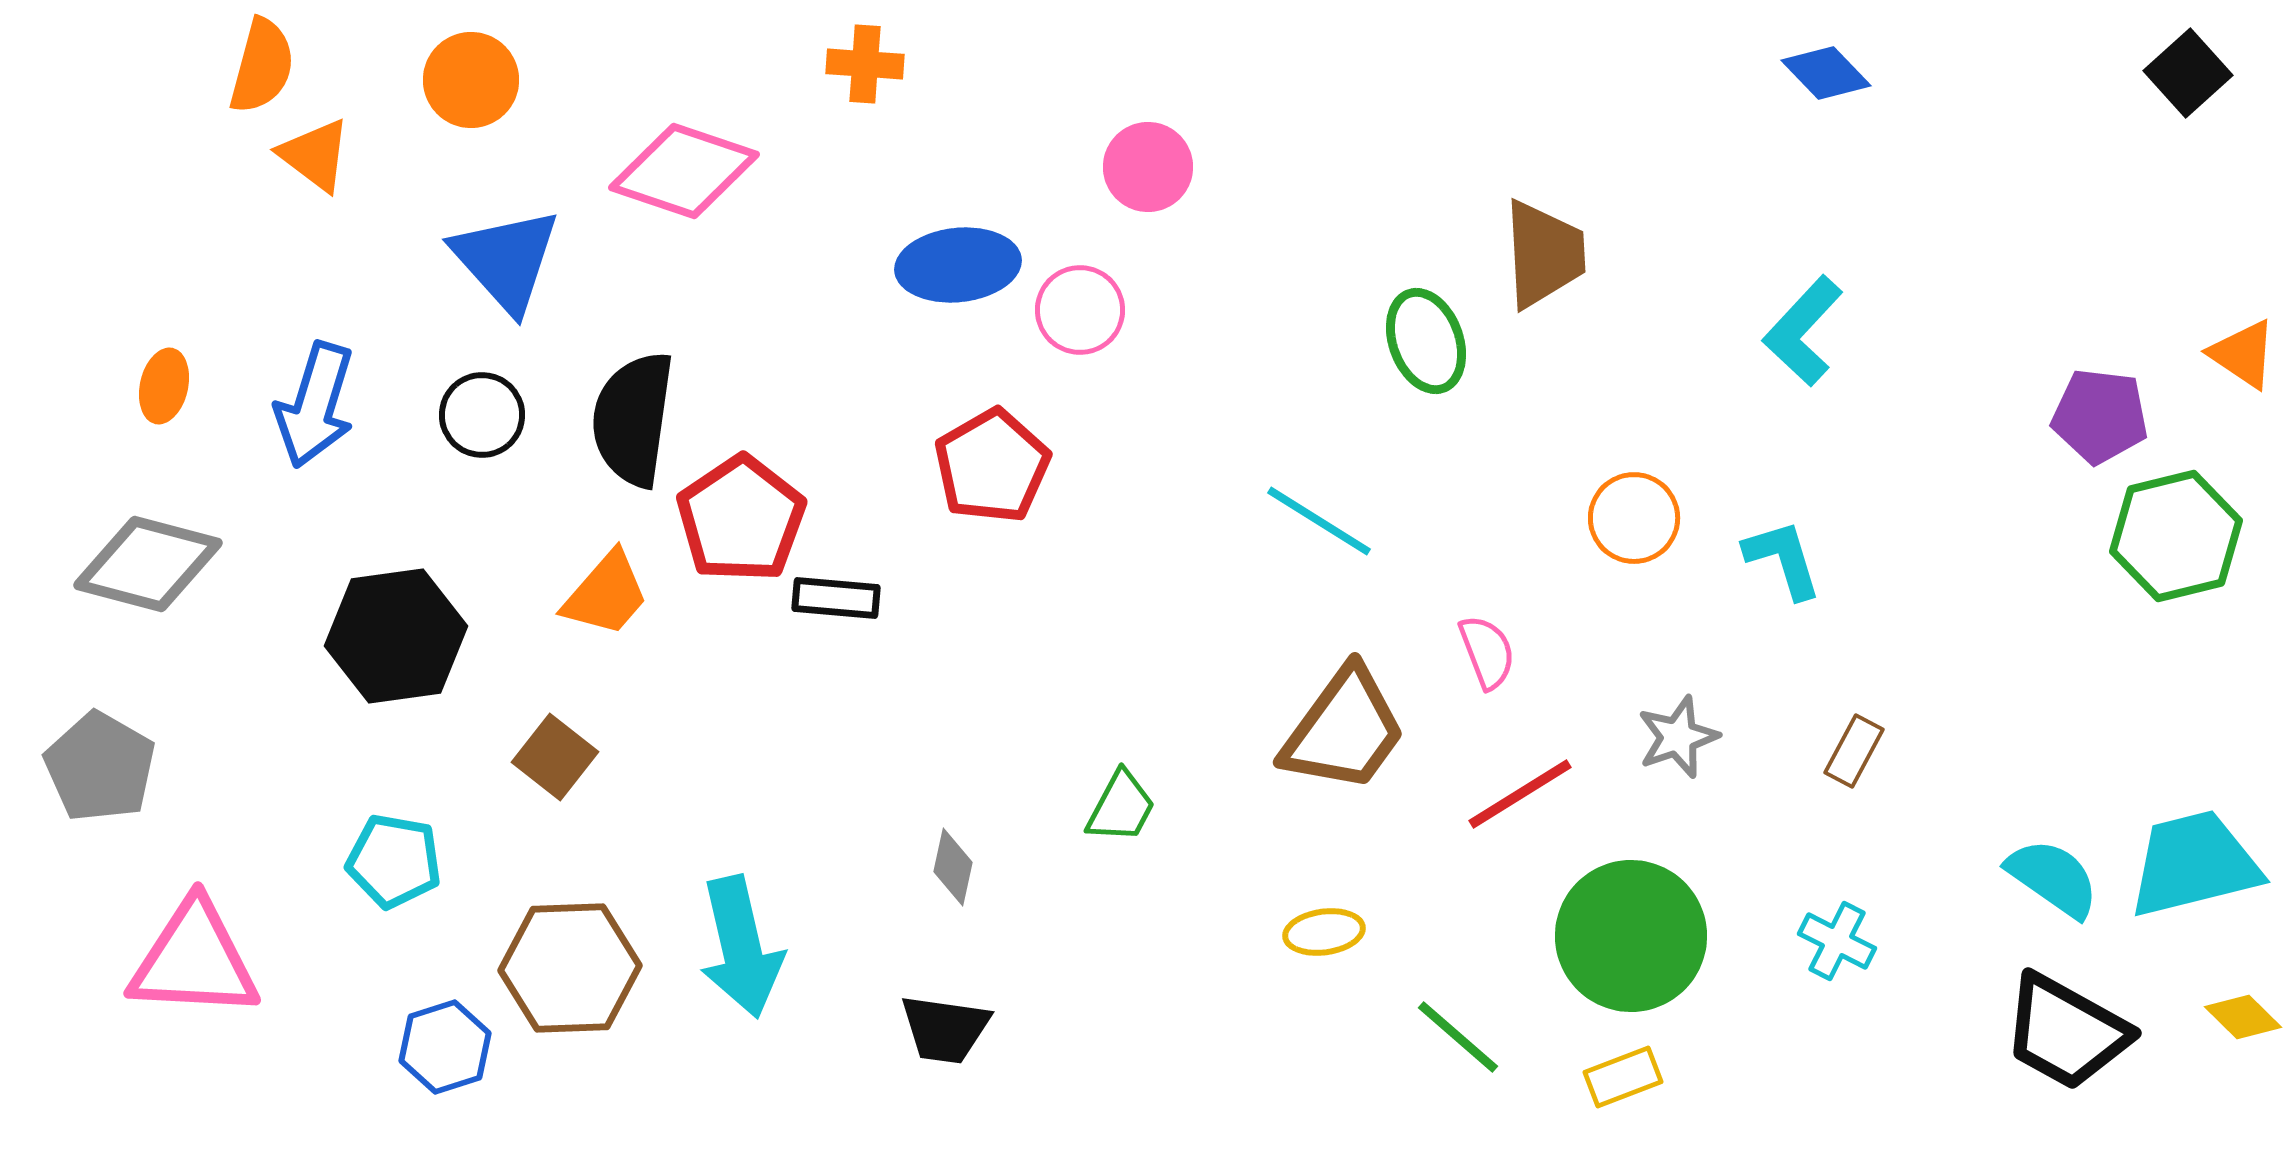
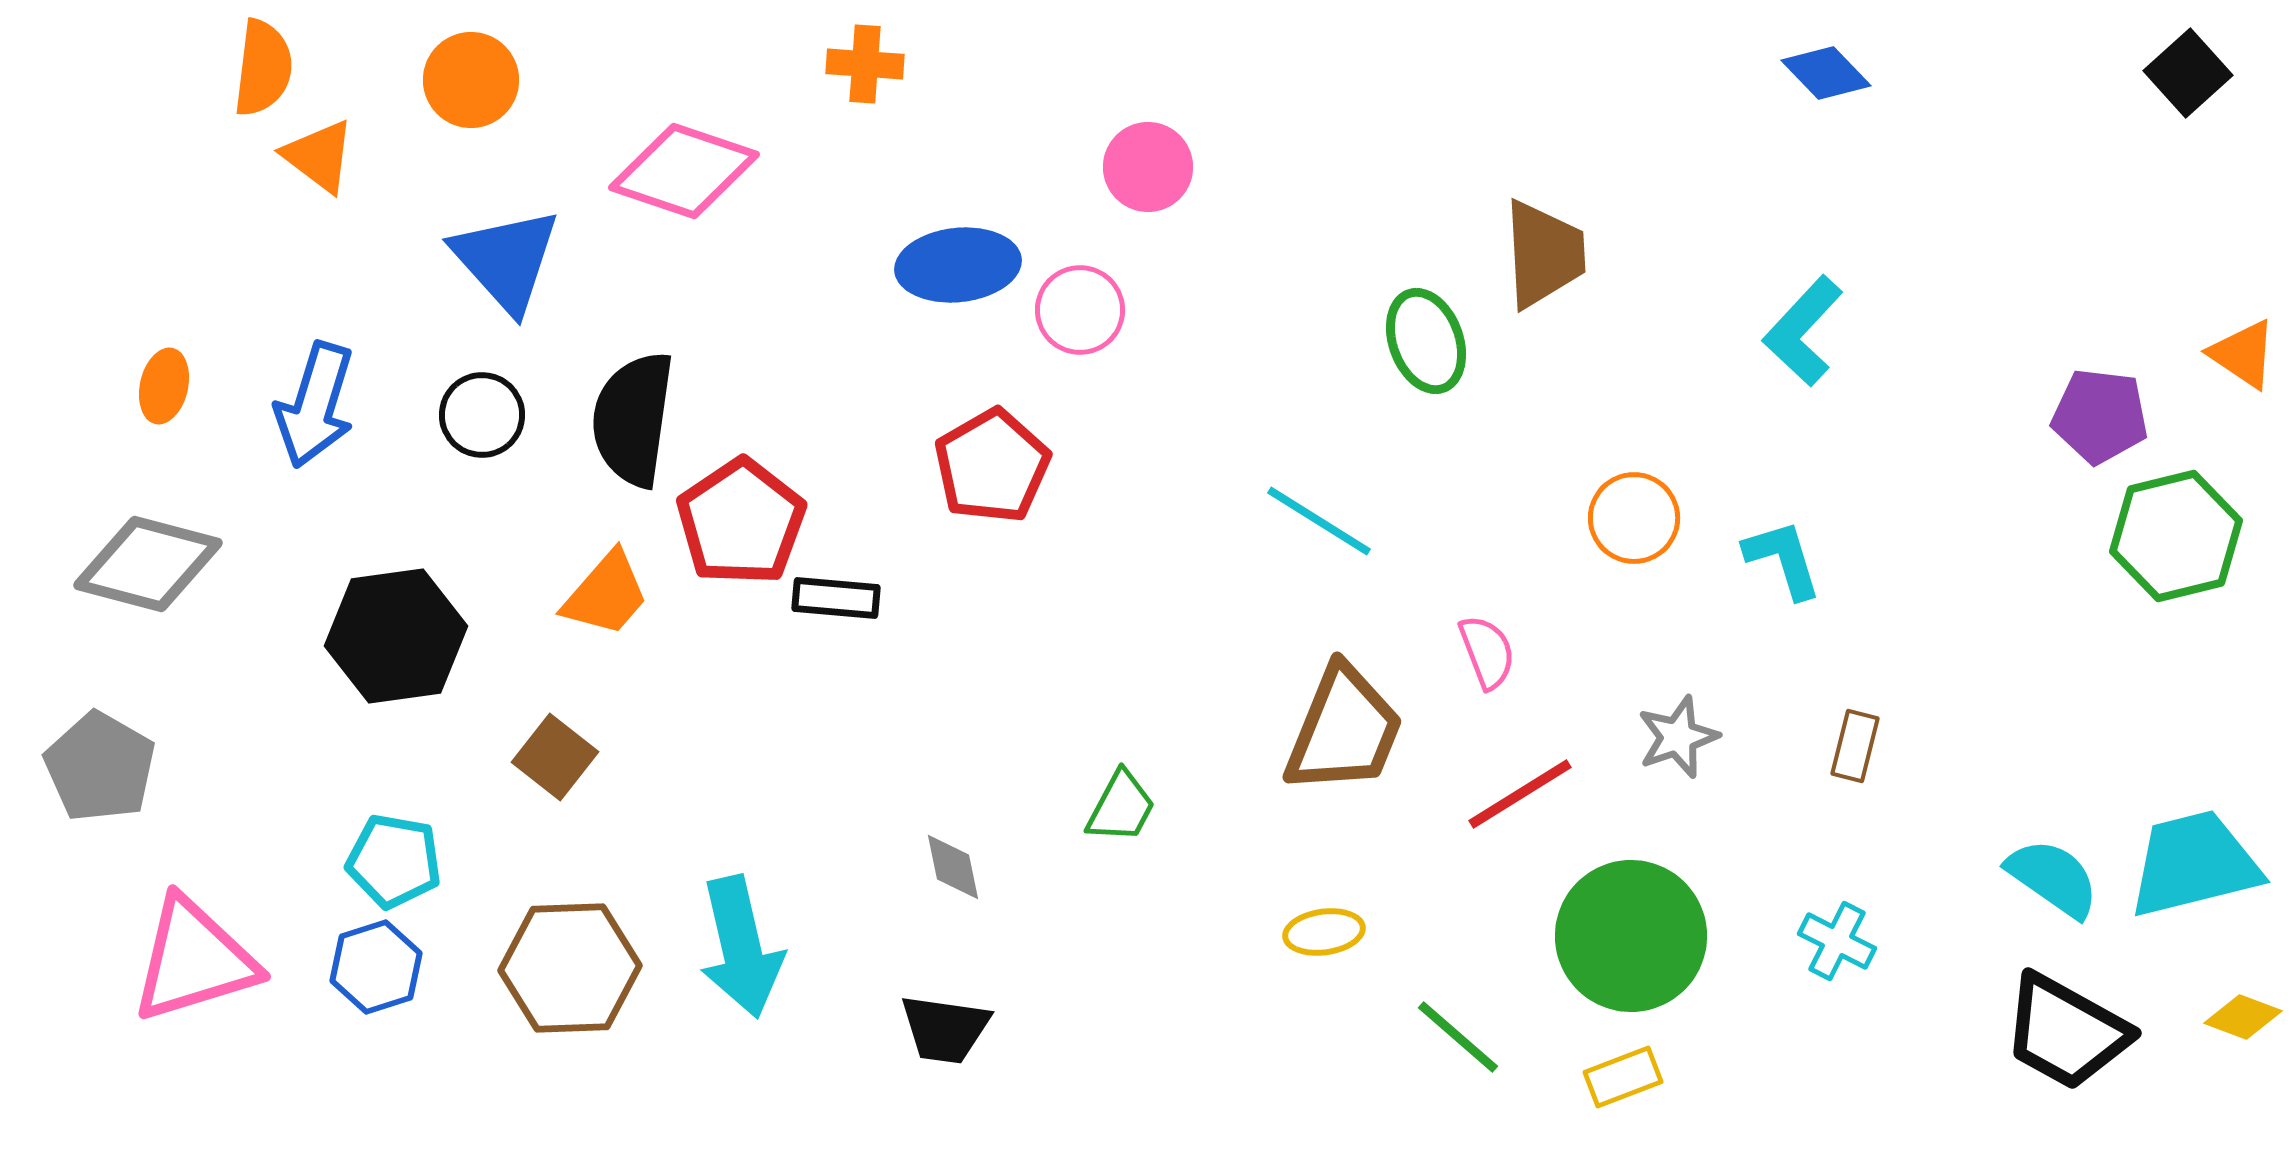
orange semicircle at (262, 66): moved 1 px right, 2 px down; rotated 8 degrees counterclockwise
orange triangle at (315, 155): moved 4 px right, 1 px down
red pentagon at (741, 519): moved 3 px down
brown trapezoid at (1344, 730): rotated 14 degrees counterclockwise
brown rectangle at (1854, 751): moved 1 px right, 5 px up; rotated 14 degrees counterclockwise
gray diamond at (953, 867): rotated 24 degrees counterclockwise
pink triangle at (194, 960): rotated 20 degrees counterclockwise
yellow diamond at (2243, 1017): rotated 24 degrees counterclockwise
blue hexagon at (445, 1047): moved 69 px left, 80 px up
